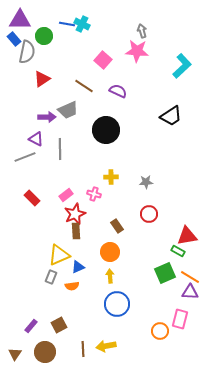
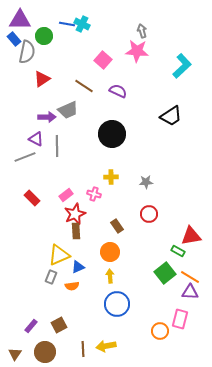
black circle at (106, 130): moved 6 px right, 4 px down
gray line at (60, 149): moved 3 px left, 3 px up
red triangle at (187, 236): moved 4 px right
green square at (165, 273): rotated 15 degrees counterclockwise
